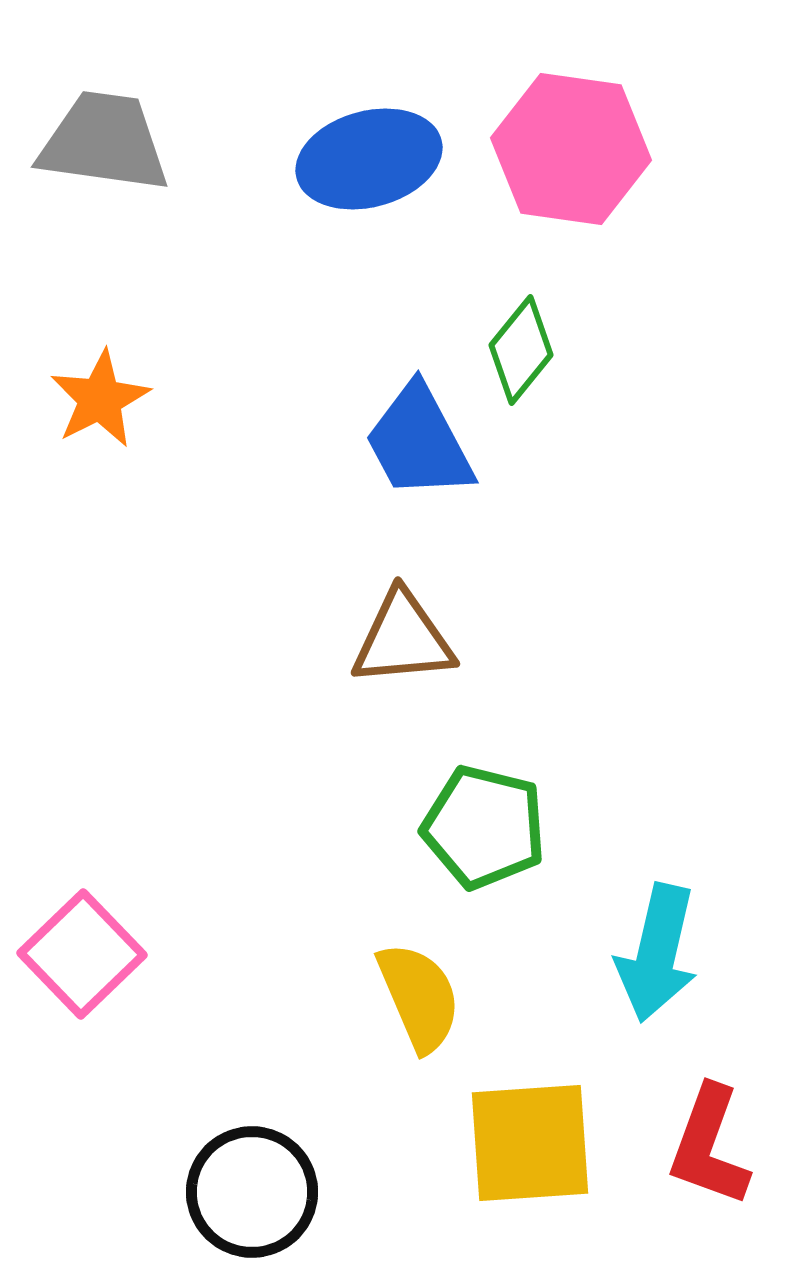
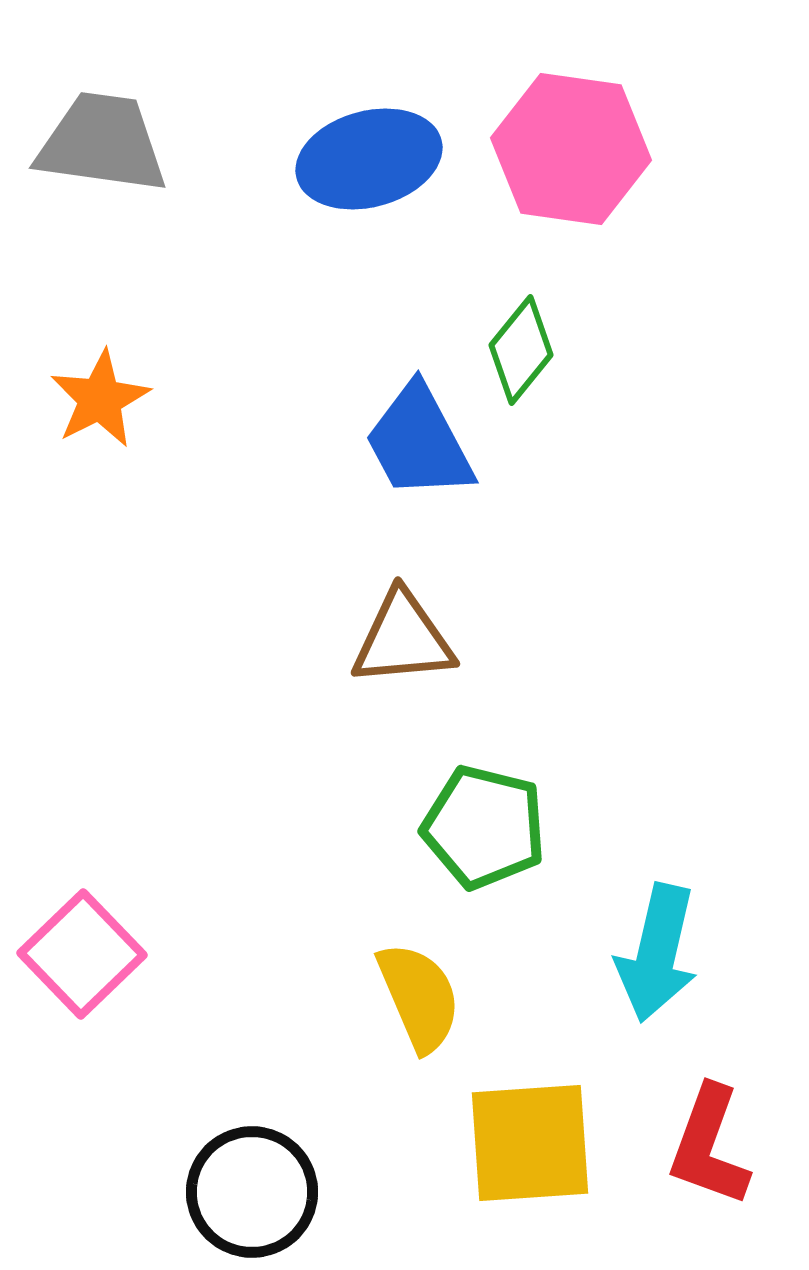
gray trapezoid: moved 2 px left, 1 px down
